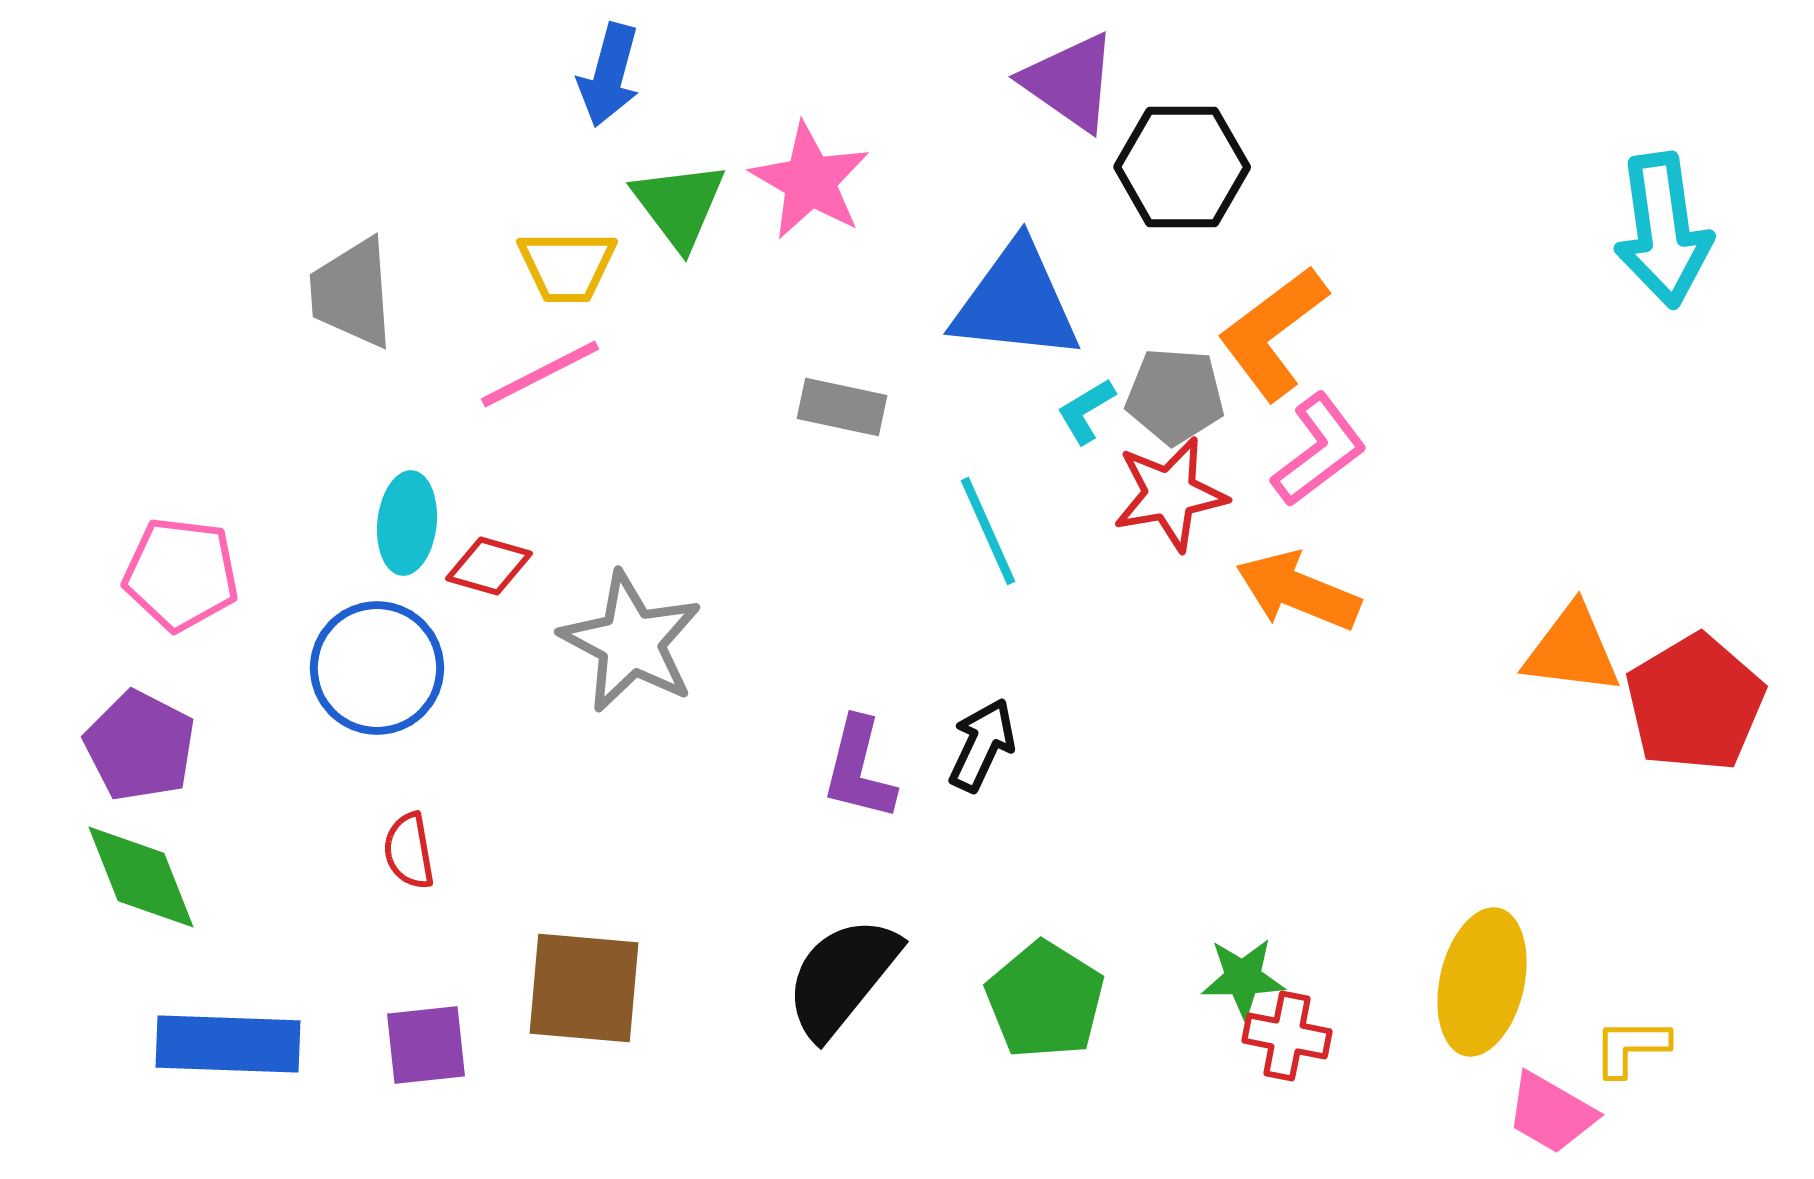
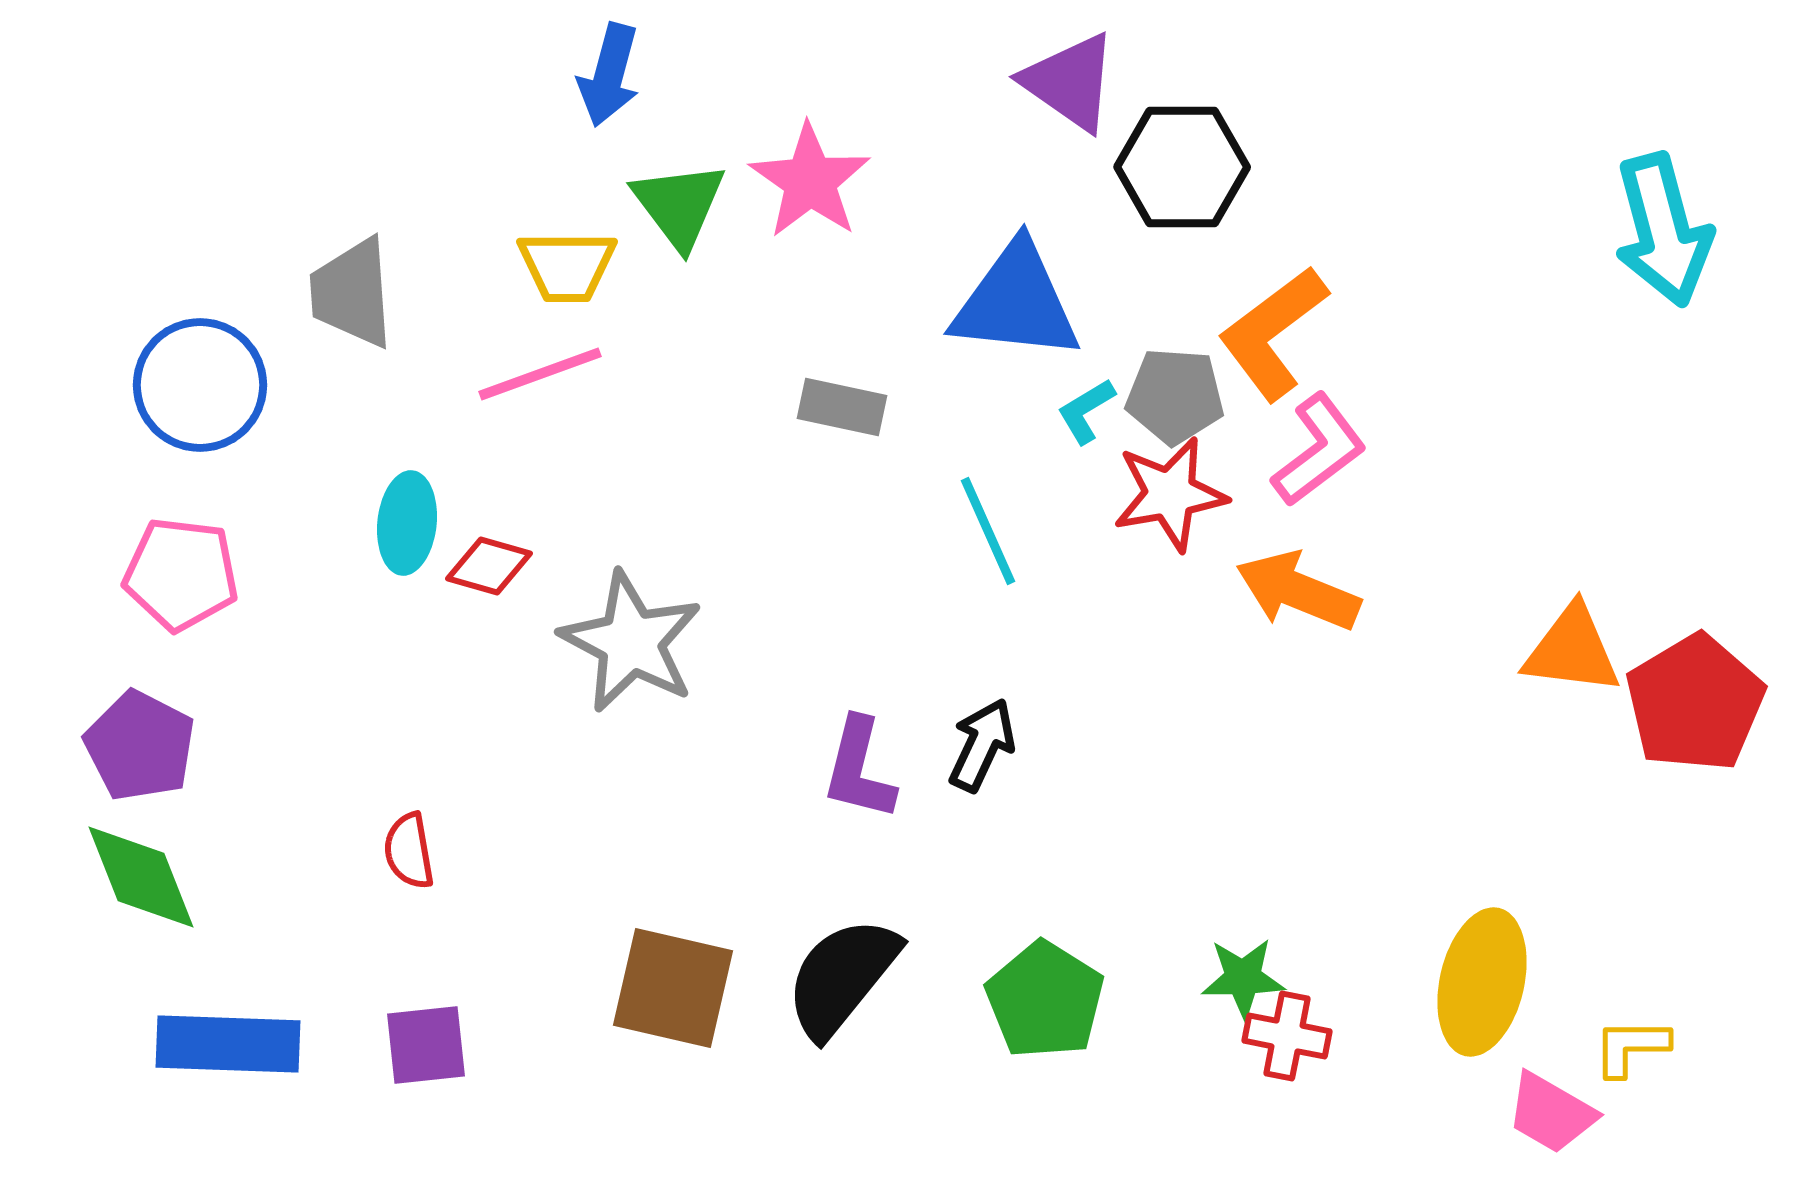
pink star: rotated 5 degrees clockwise
cyan arrow: rotated 7 degrees counterclockwise
pink line: rotated 7 degrees clockwise
blue circle: moved 177 px left, 283 px up
brown square: moved 89 px right; rotated 8 degrees clockwise
